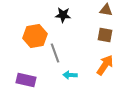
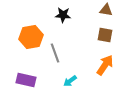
orange hexagon: moved 4 px left, 1 px down
cyan arrow: moved 6 px down; rotated 40 degrees counterclockwise
